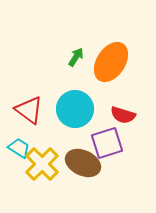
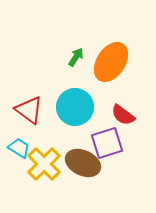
cyan circle: moved 2 px up
red semicircle: rotated 20 degrees clockwise
yellow cross: moved 2 px right
